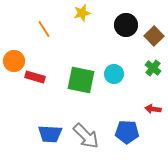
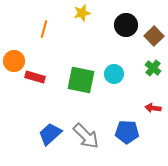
orange line: rotated 48 degrees clockwise
red arrow: moved 1 px up
blue trapezoid: rotated 135 degrees clockwise
